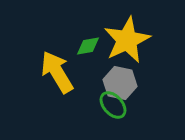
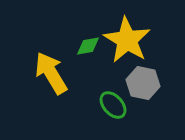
yellow star: rotated 15 degrees counterclockwise
yellow arrow: moved 6 px left, 1 px down
gray hexagon: moved 23 px right
